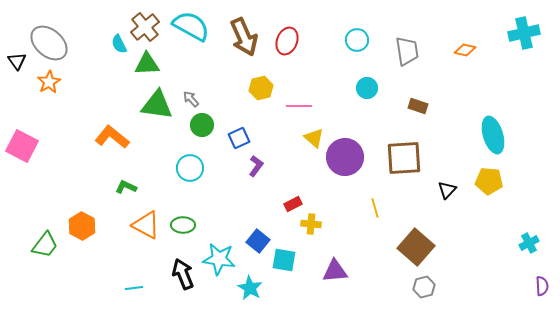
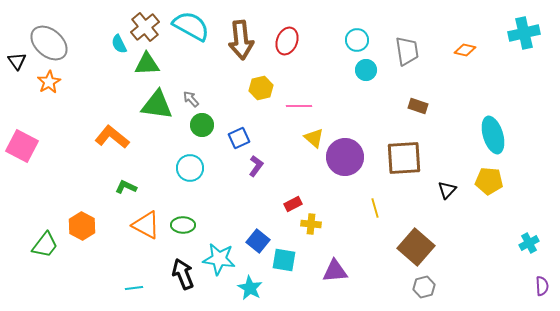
brown arrow at (244, 37): moved 3 px left, 3 px down; rotated 18 degrees clockwise
cyan circle at (367, 88): moved 1 px left, 18 px up
